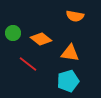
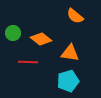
orange semicircle: rotated 30 degrees clockwise
red line: moved 2 px up; rotated 36 degrees counterclockwise
